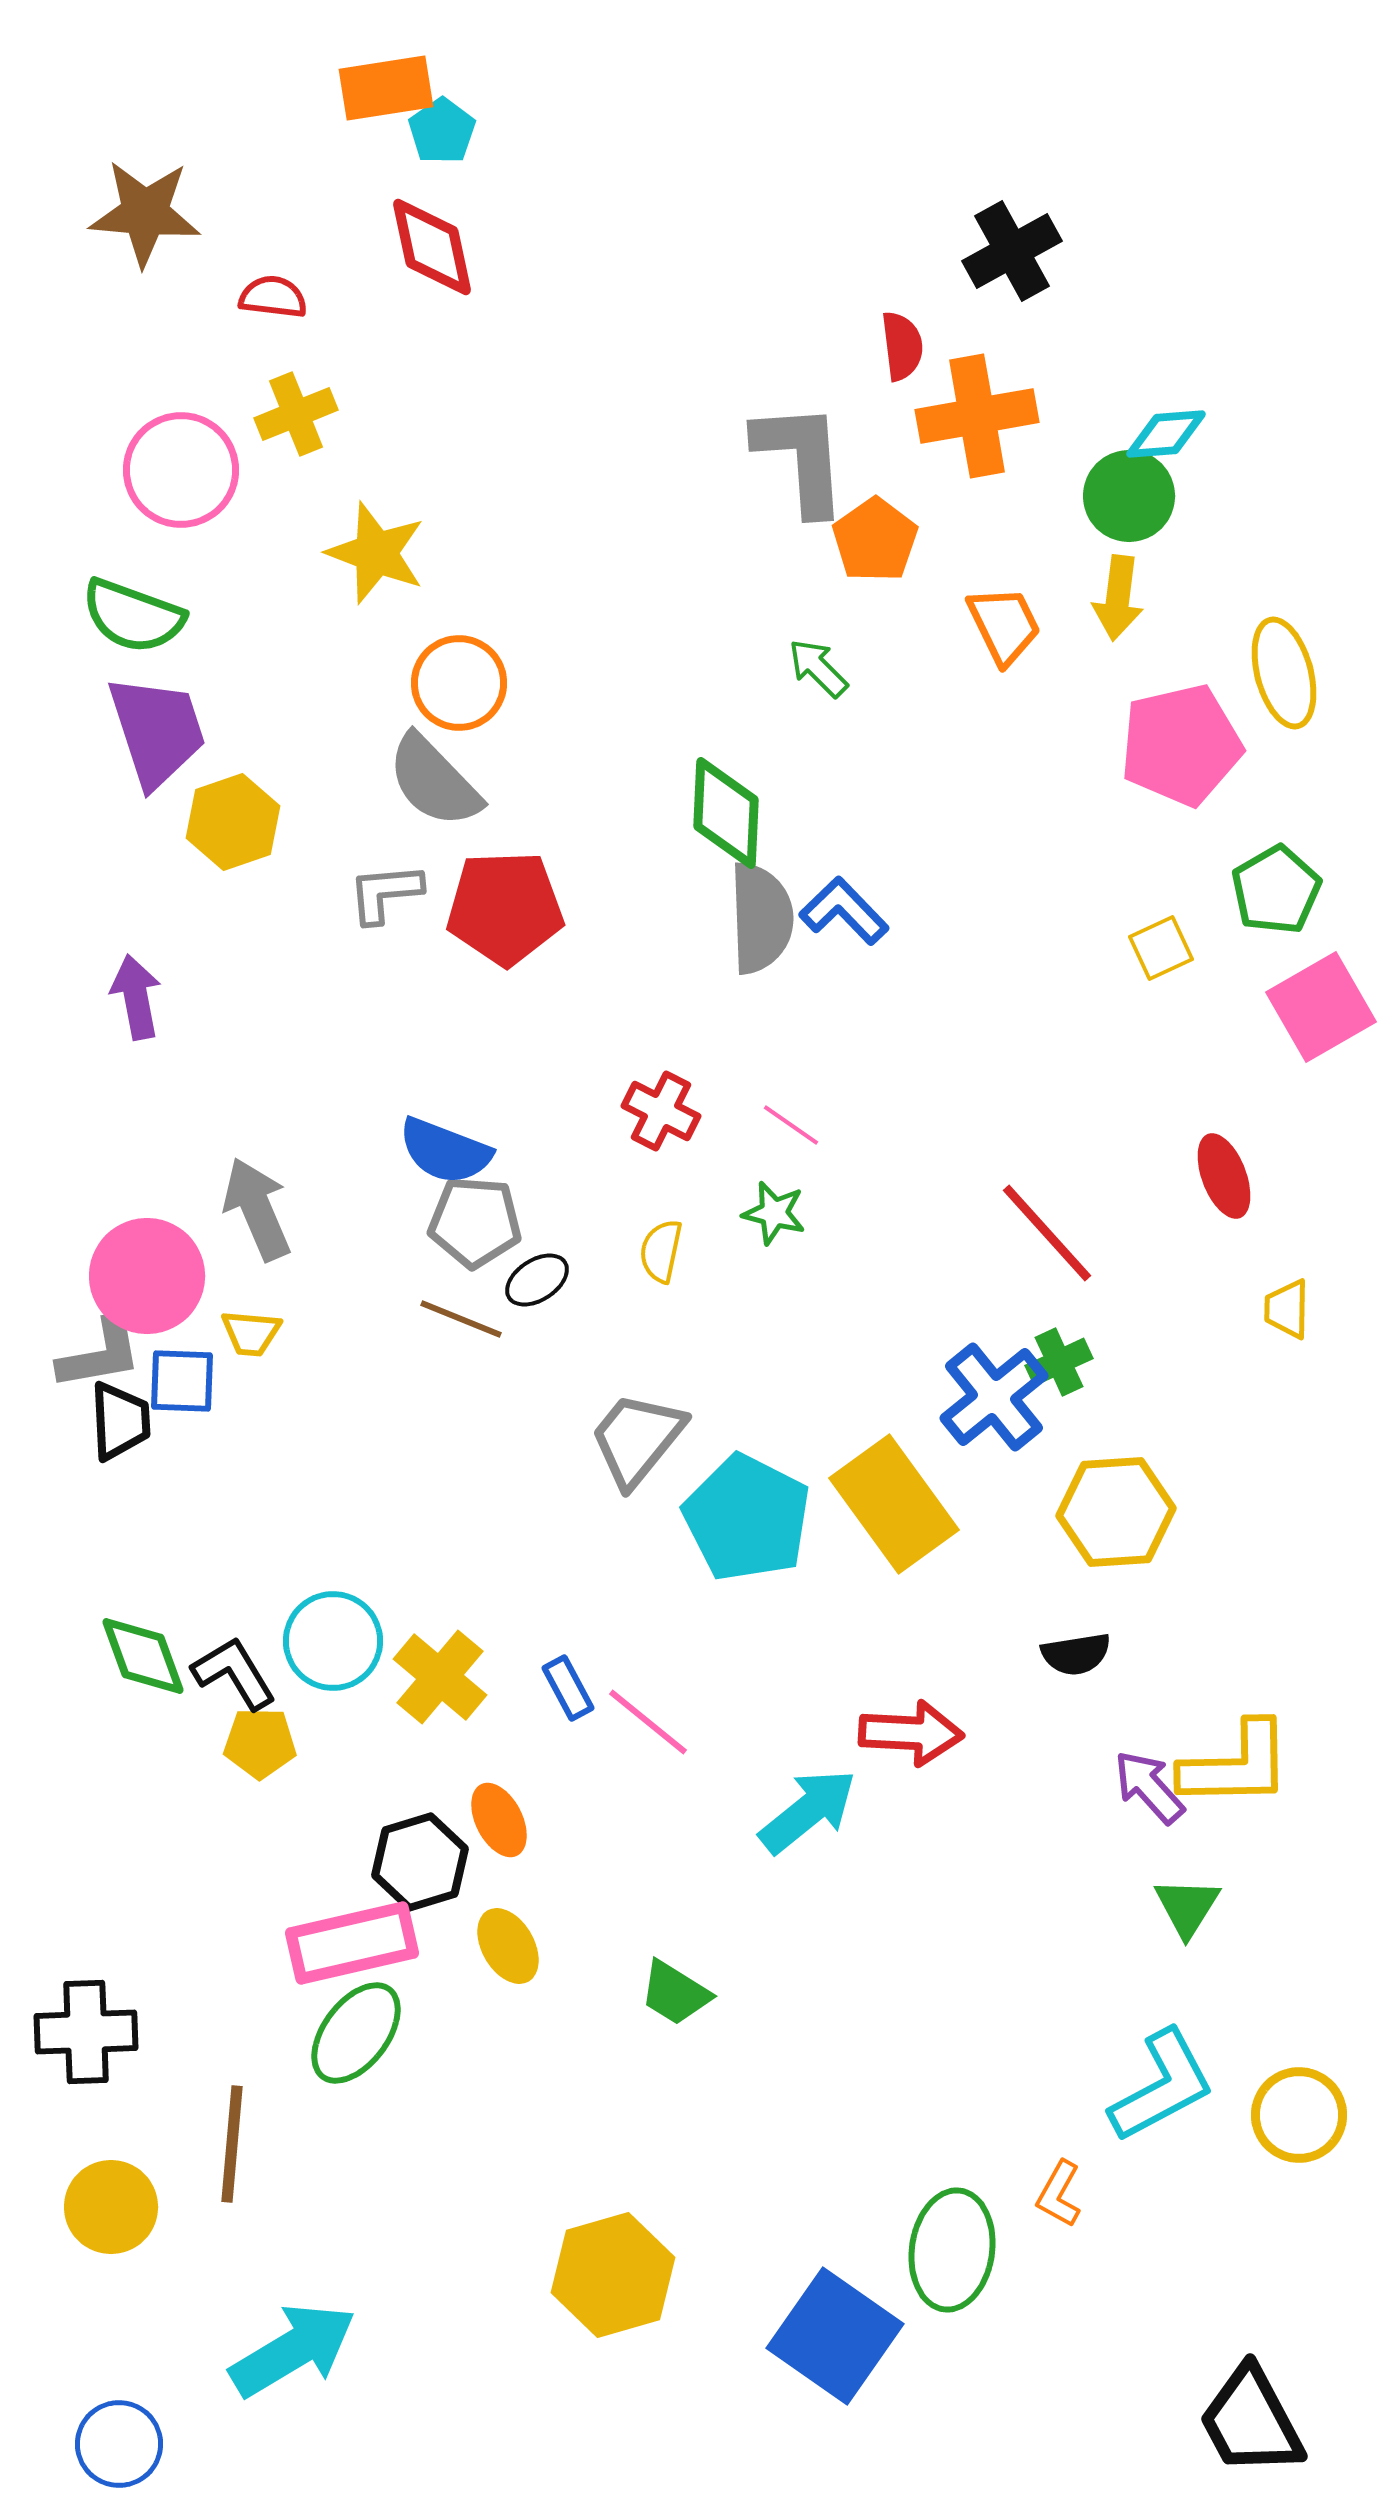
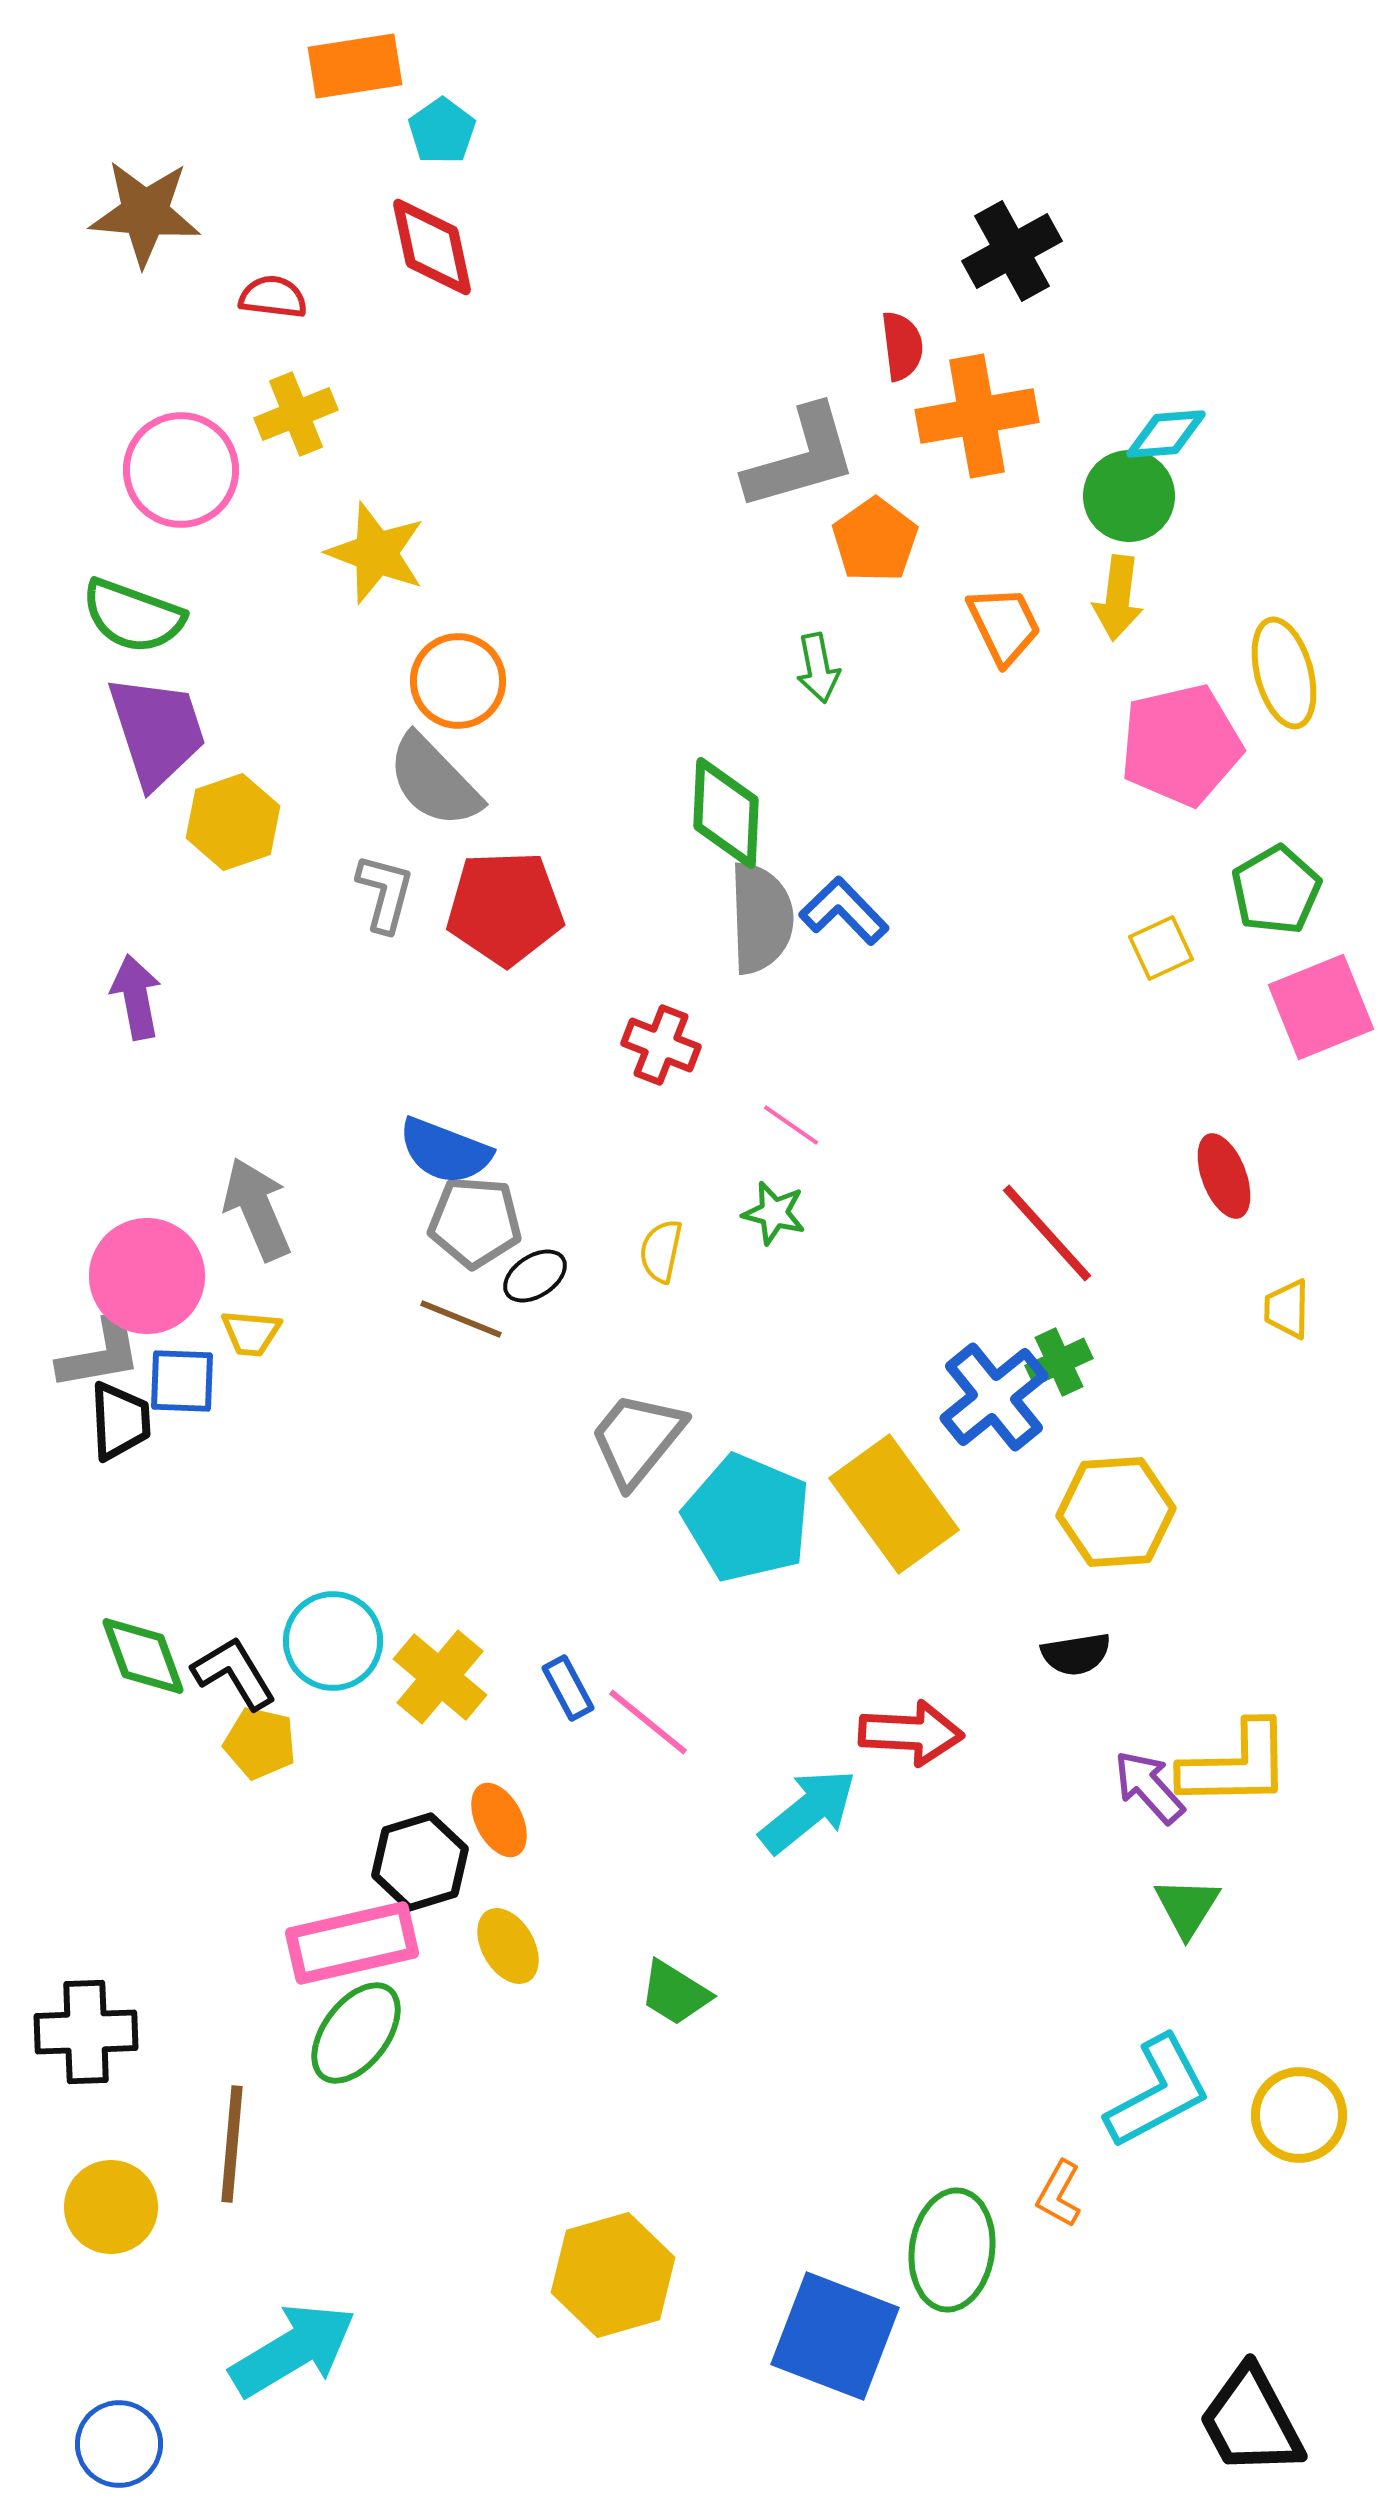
orange rectangle at (386, 88): moved 31 px left, 22 px up
gray L-shape at (801, 458): rotated 78 degrees clockwise
green arrow at (818, 668): rotated 146 degrees counterclockwise
orange circle at (459, 683): moved 1 px left, 2 px up
gray L-shape at (385, 893): rotated 110 degrees clockwise
pink square at (1321, 1007): rotated 8 degrees clockwise
red cross at (661, 1111): moved 66 px up; rotated 6 degrees counterclockwise
black ellipse at (537, 1280): moved 2 px left, 4 px up
cyan pentagon at (747, 1518): rotated 4 degrees counterclockwise
yellow pentagon at (260, 1743): rotated 12 degrees clockwise
cyan L-shape at (1162, 2086): moved 4 px left, 6 px down
blue square at (835, 2336): rotated 14 degrees counterclockwise
